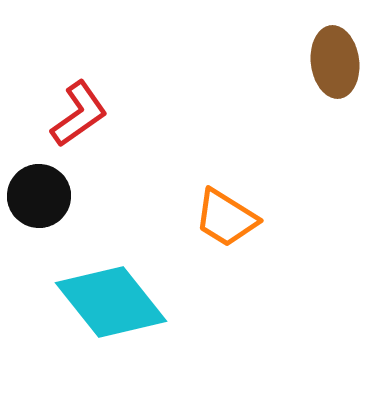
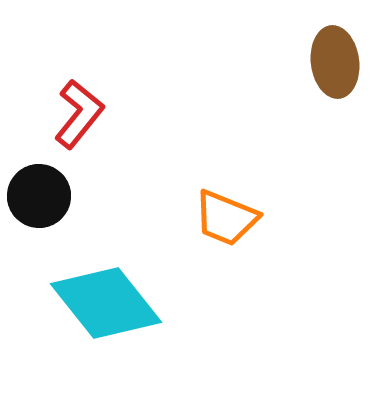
red L-shape: rotated 16 degrees counterclockwise
orange trapezoid: rotated 10 degrees counterclockwise
cyan diamond: moved 5 px left, 1 px down
